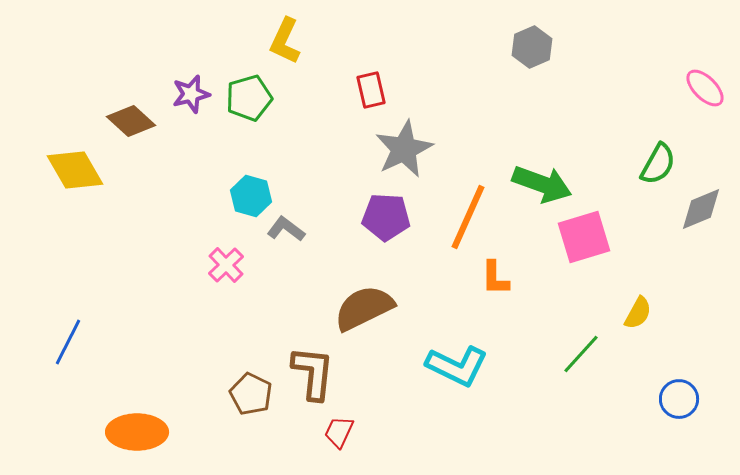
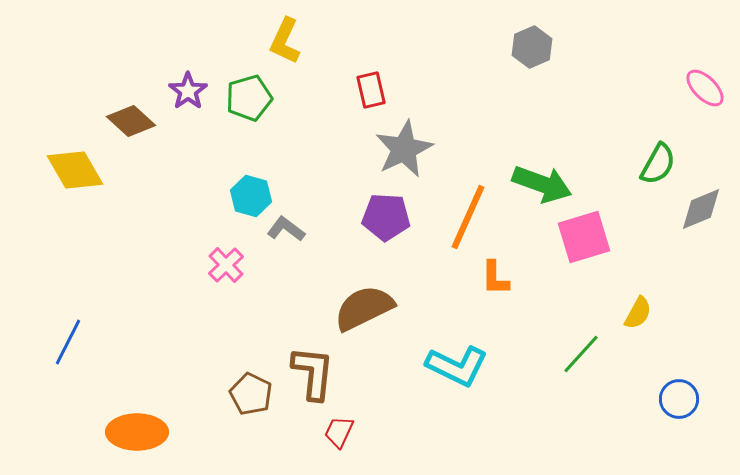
purple star: moved 3 px left, 3 px up; rotated 21 degrees counterclockwise
